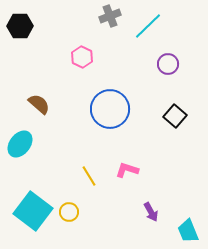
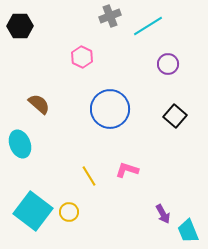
cyan line: rotated 12 degrees clockwise
cyan ellipse: rotated 60 degrees counterclockwise
purple arrow: moved 12 px right, 2 px down
